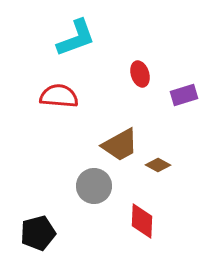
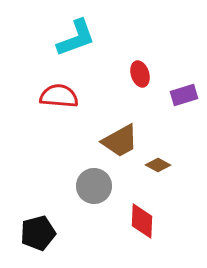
brown trapezoid: moved 4 px up
